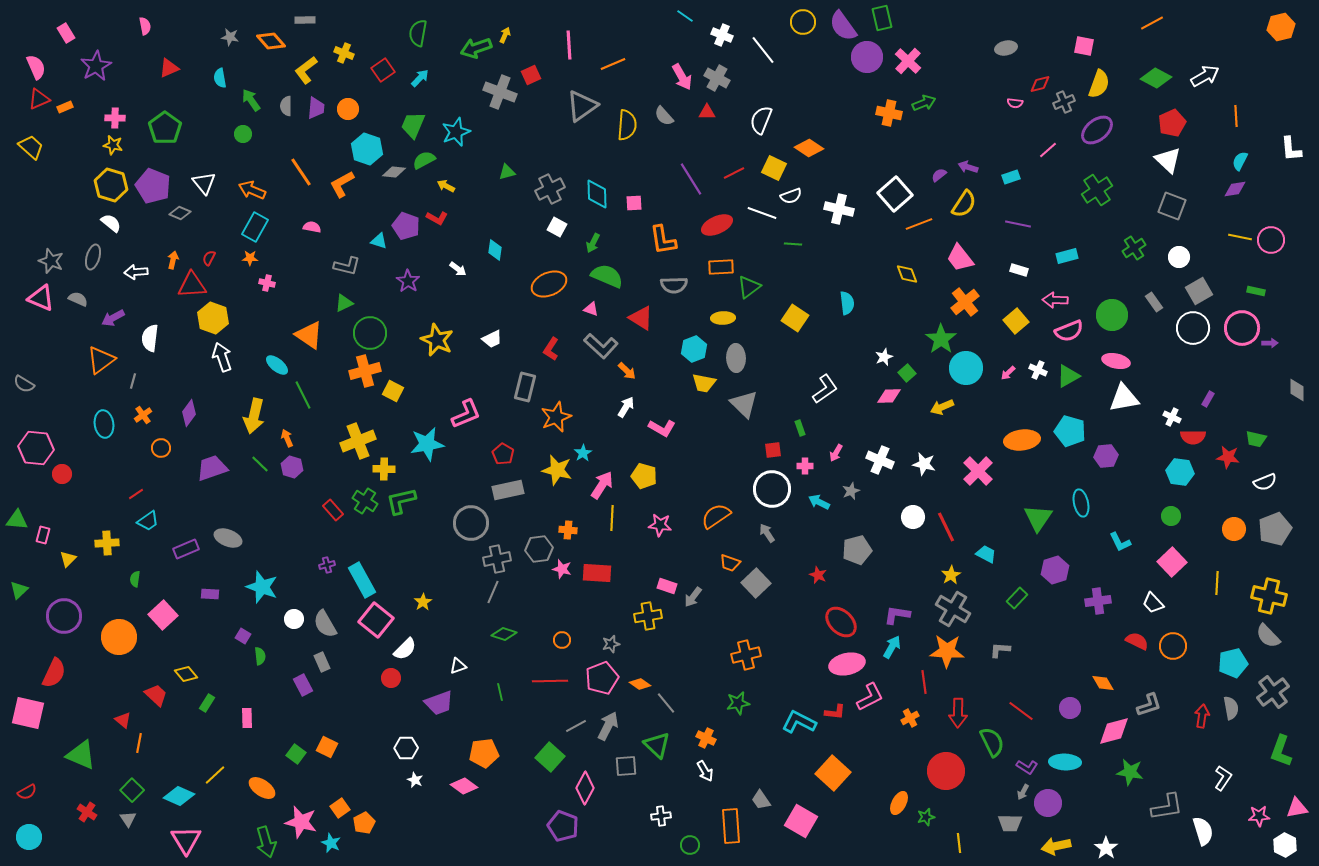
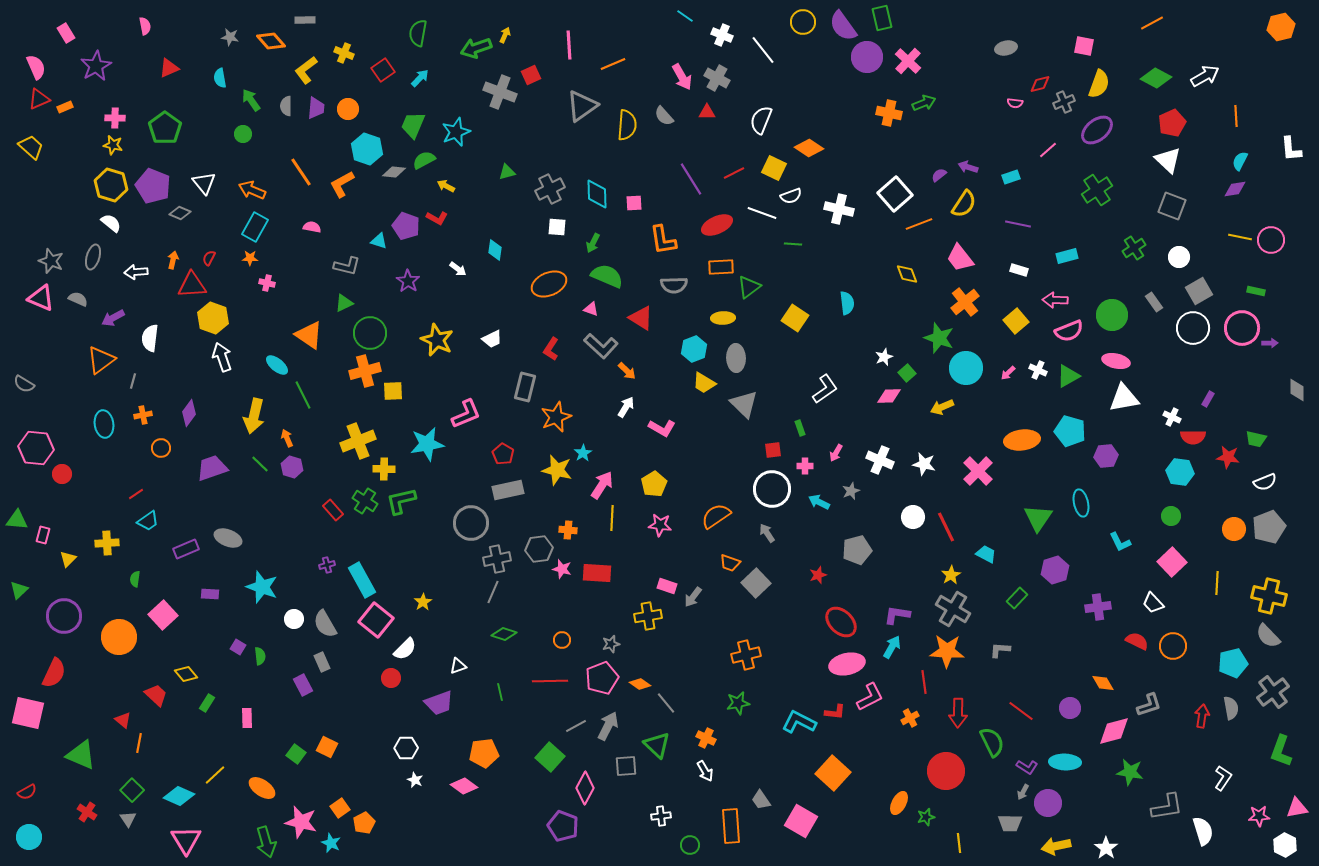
white square at (557, 227): rotated 24 degrees counterclockwise
green star at (941, 339): moved 2 px left, 1 px up; rotated 16 degrees counterclockwise
yellow trapezoid at (704, 383): rotated 20 degrees clockwise
yellow square at (393, 391): rotated 30 degrees counterclockwise
orange cross at (143, 415): rotated 24 degrees clockwise
yellow pentagon at (644, 476): moved 10 px right, 8 px down; rotated 25 degrees clockwise
gray pentagon at (1275, 529): moved 6 px left, 2 px up
red star at (818, 575): rotated 30 degrees clockwise
purple cross at (1098, 601): moved 6 px down
purple square at (243, 636): moved 5 px left, 11 px down
